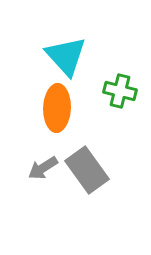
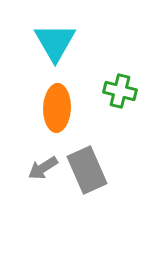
cyan triangle: moved 11 px left, 14 px up; rotated 12 degrees clockwise
gray rectangle: rotated 12 degrees clockwise
